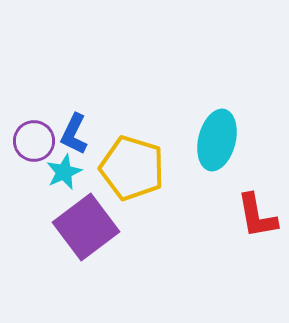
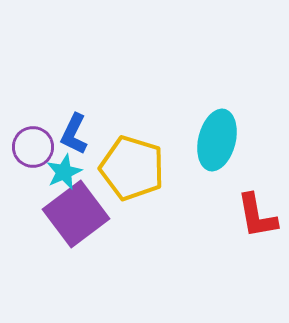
purple circle: moved 1 px left, 6 px down
purple square: moved 10 px left, 13 px up
